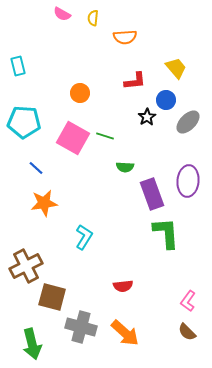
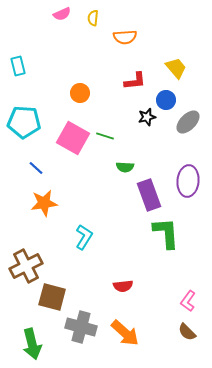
pink semicircle: rotated 54 degrees counterclockwise
black star: rotated 18 degrees clockwise
purple rectangle: moved 3 px left, 1 px down
